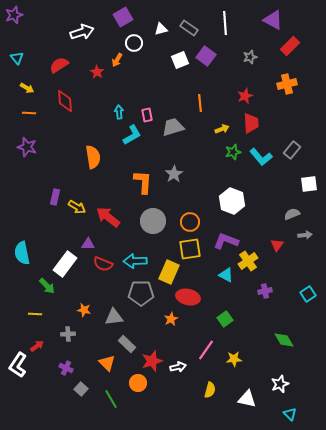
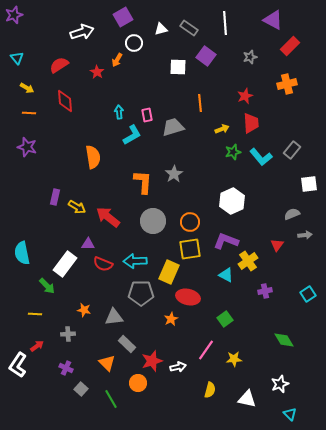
white square at (180, 60): moved 2 px left, 7 px down; rotated 24 degrees clockwise
white hexagon at (232, 201): rotated 15 degrees clockwise
